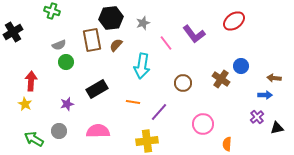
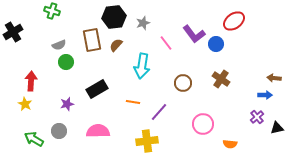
black hexagon: moved 3 px right, 1 px up
blue circle: moved 25 px left, 22 px up
orange semicircle: moved 3 px right; rotated 88 degrees counterclockwise
